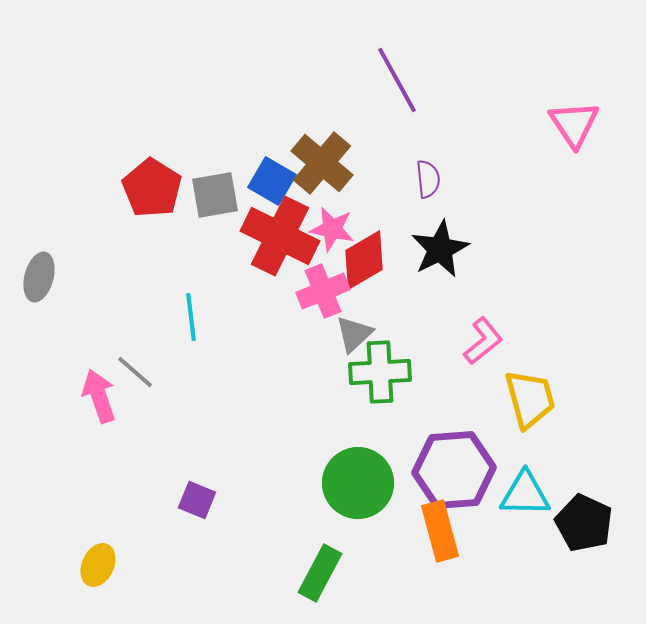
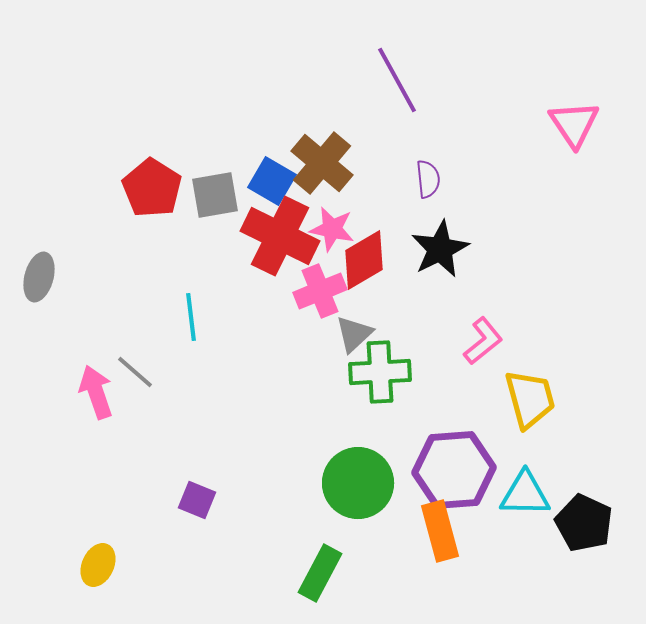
pink cross: moved 3 px left
pink arrow: moved 3 px left, 4 px up
